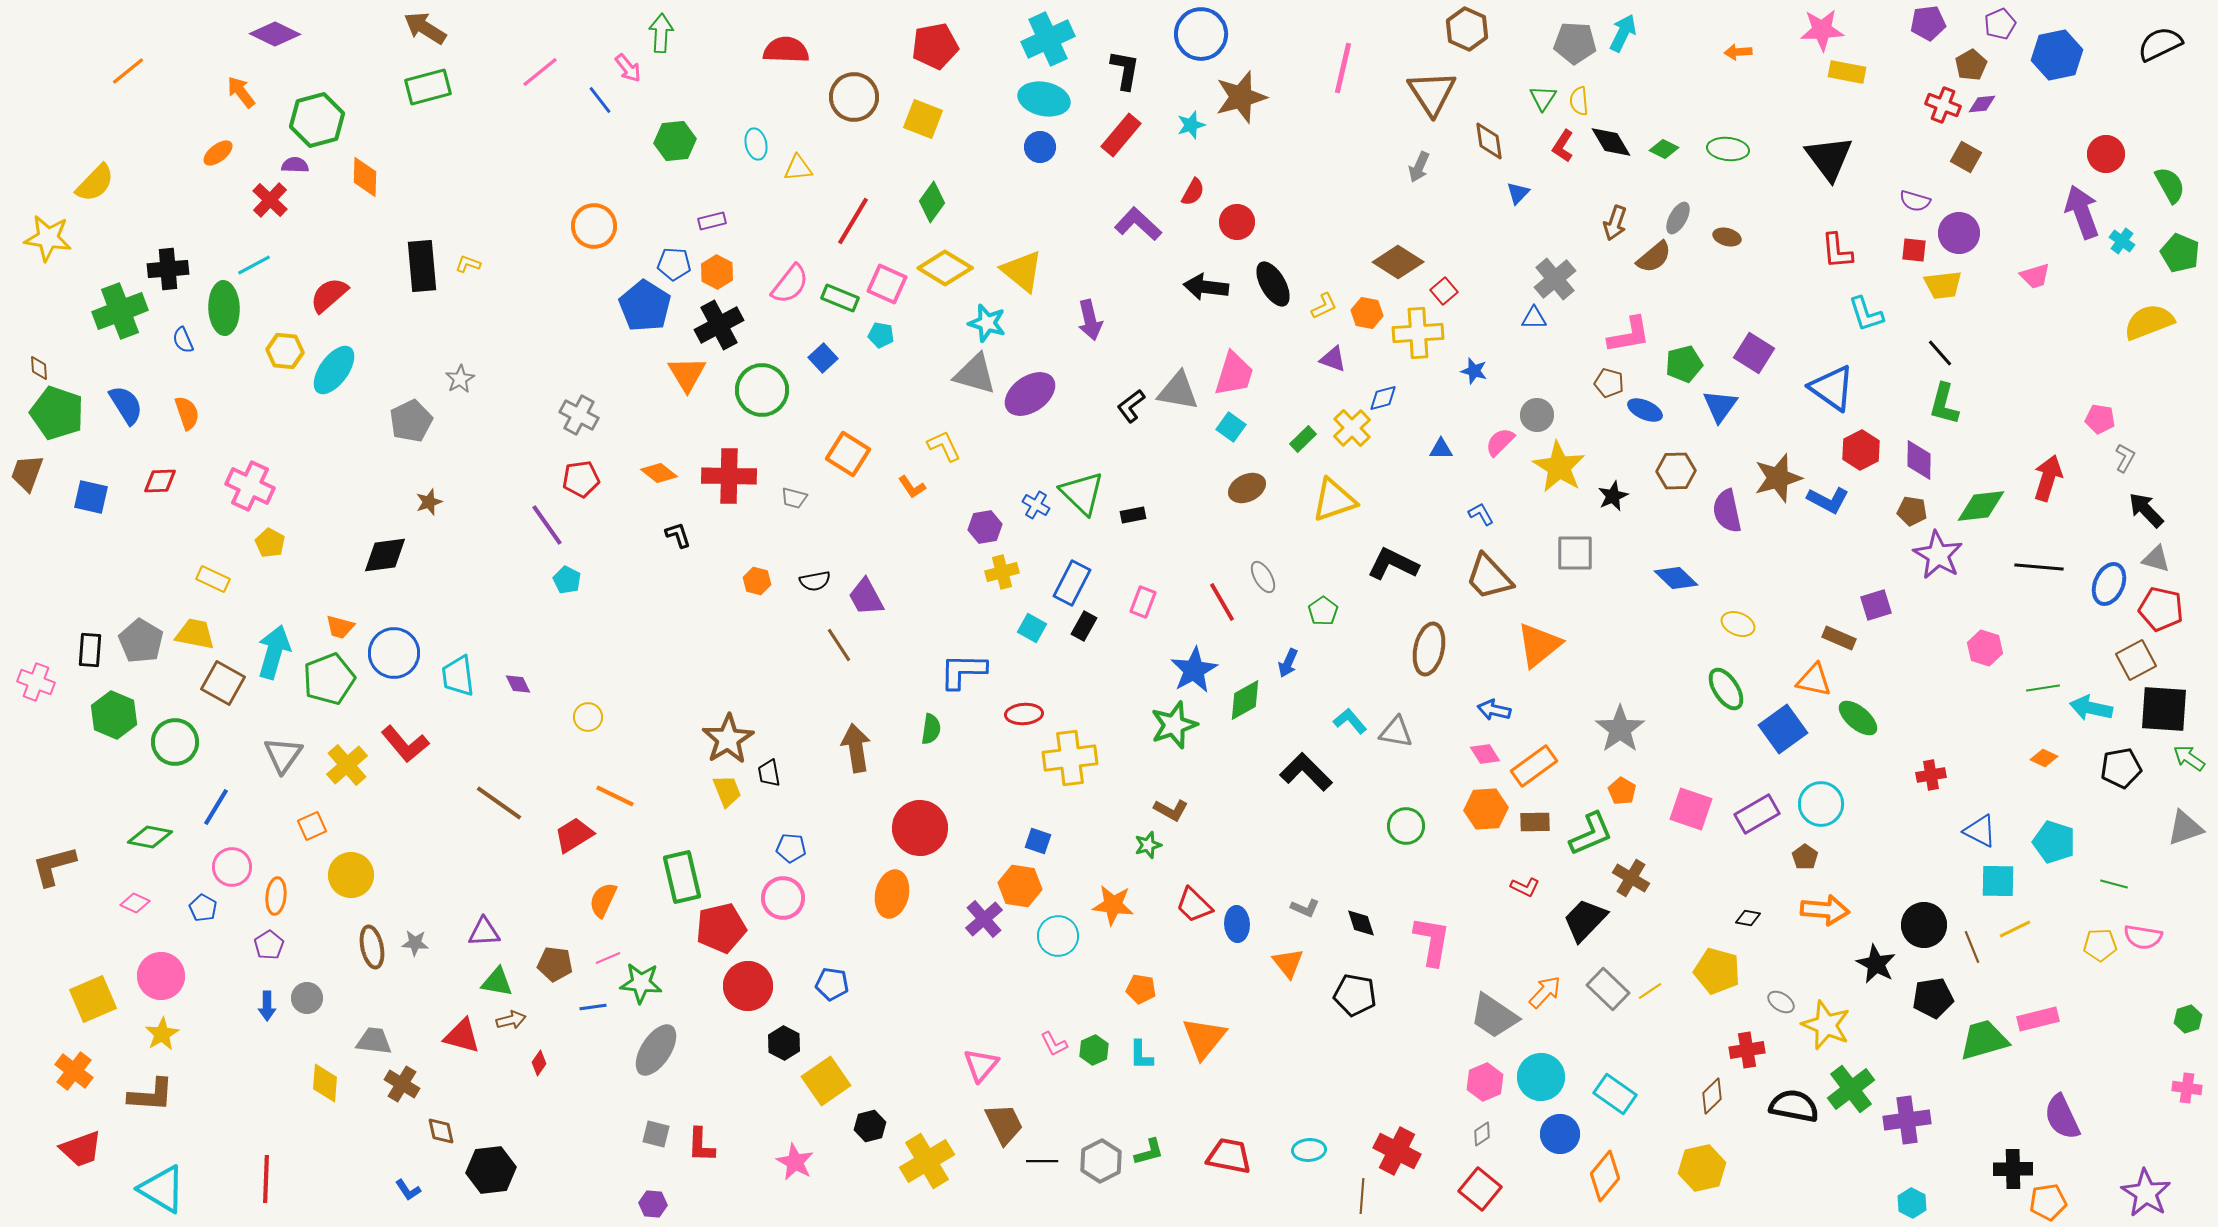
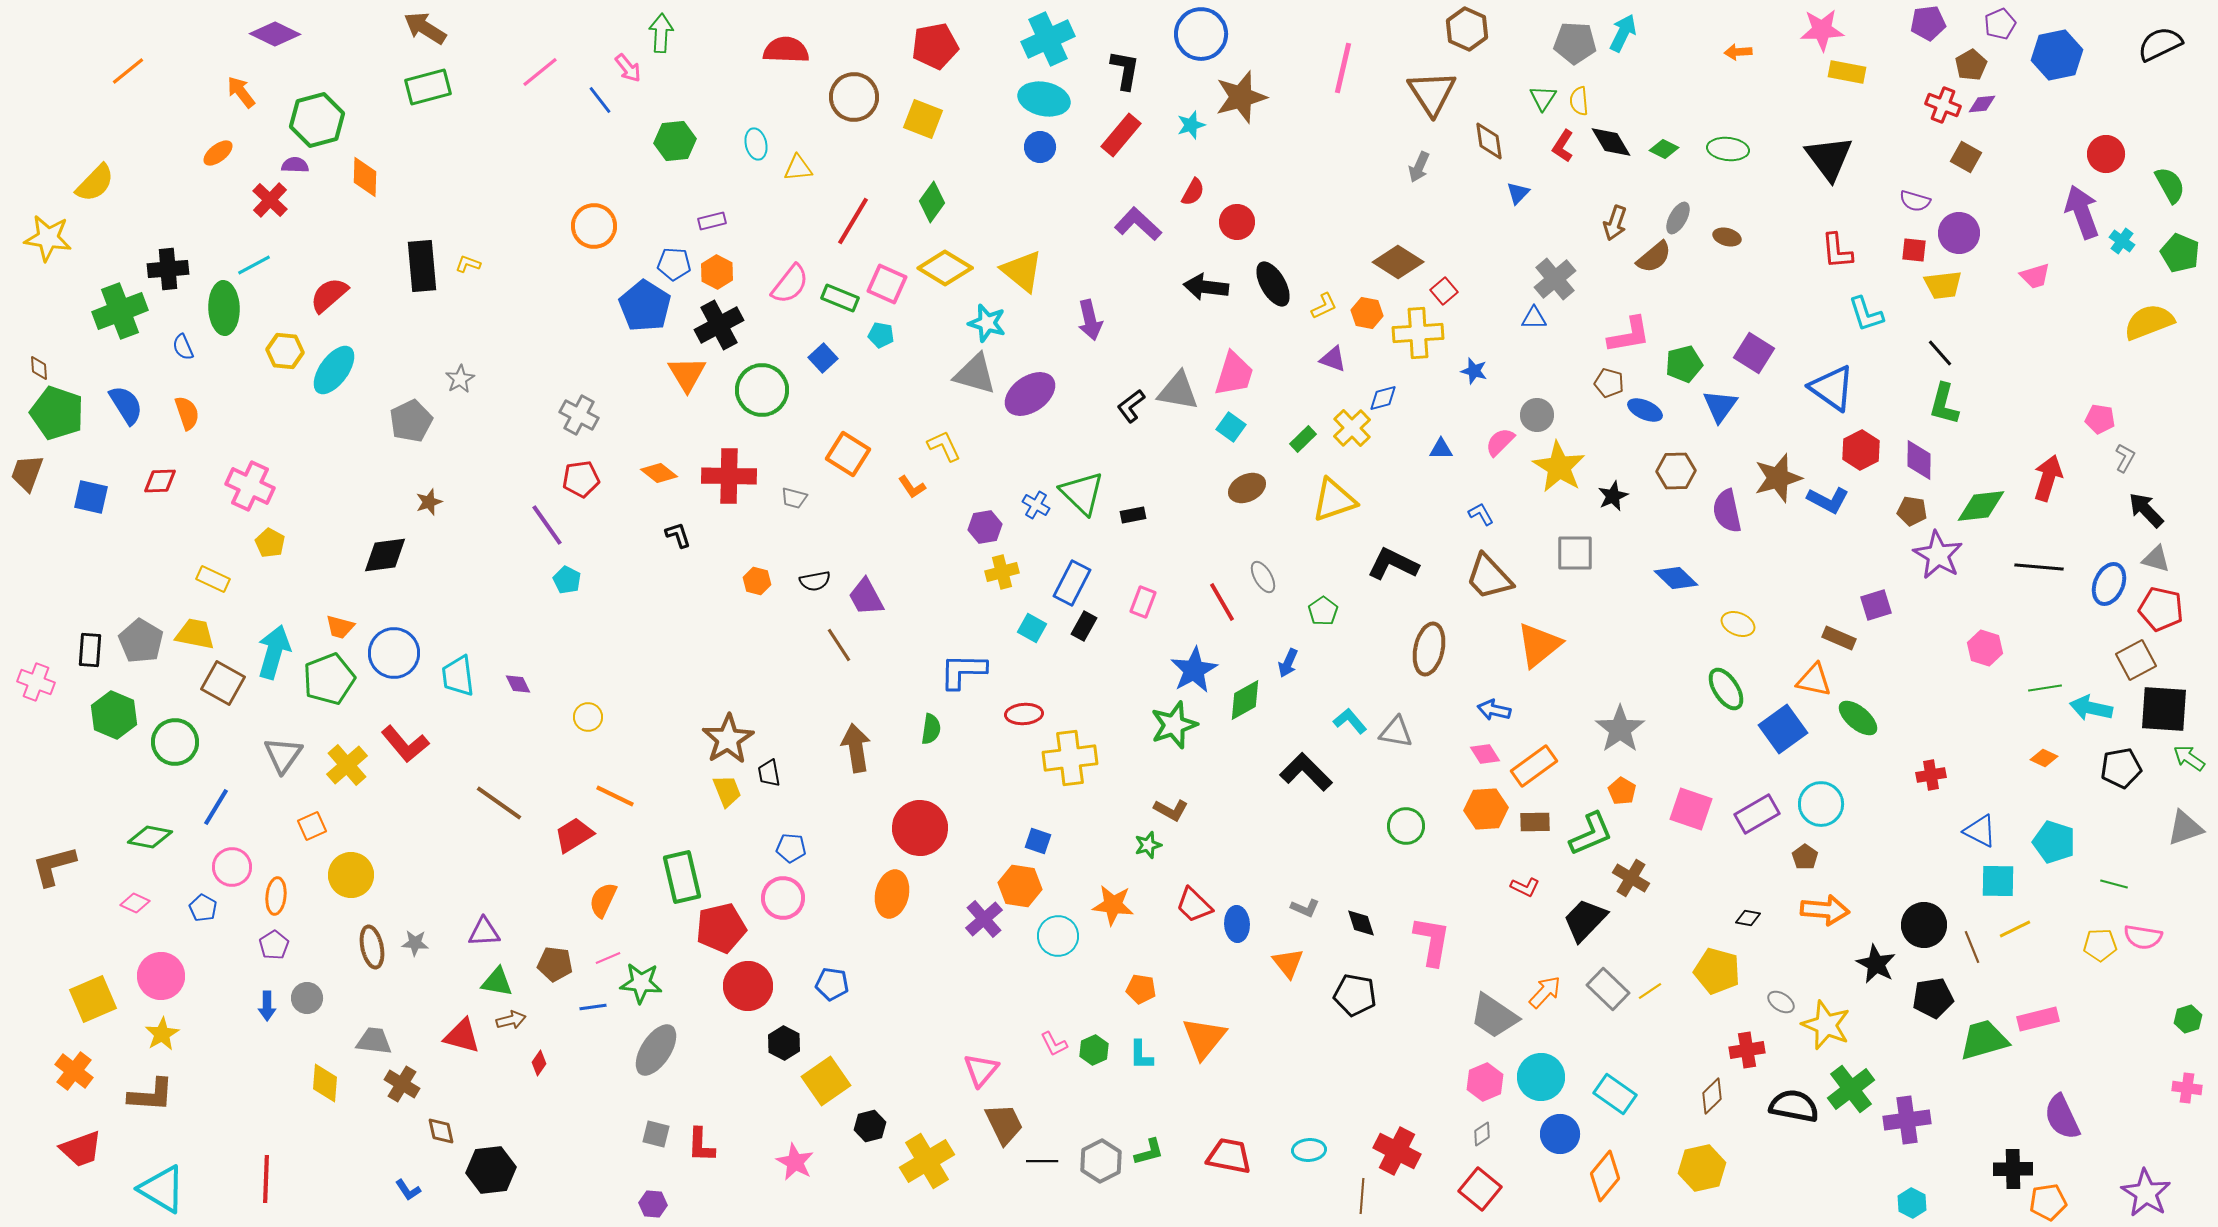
blue semicircle at (183, 340): moved 7 px down
green line at (2043, 688): moved 2 px right
purple pentagon at (269, 945): moved 5 px right
pink triangle at (981, 1065): moved 5 px down
